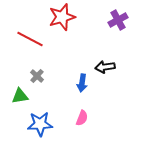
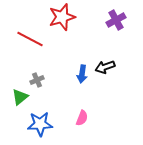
purple cross: moved 2 px left
black arrow: rotated 12 degrees counterclockwise
gray cross: moved 4 px down; rotated 24 degrees clockwise
blue arrow: moved 9 px up
green triangle: moved 1 px down; rotated 30 degrees counterclockwise
